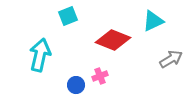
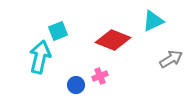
cyan square: moved 10 px left, 15 px down
cyan arrow: moved 2 px down
